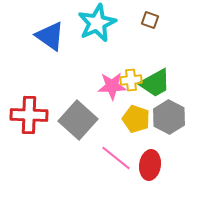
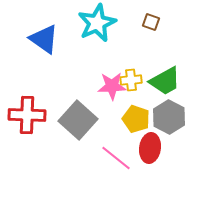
brown square: moved 1 px right, 2 px down
blue triangle: moved 6 px left, 3 px down
green trapezoid: moved 10 px right, 2 px up
red cross: moved 2 px left
red ellipse: moved 17 px up
